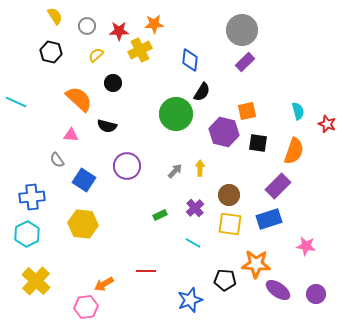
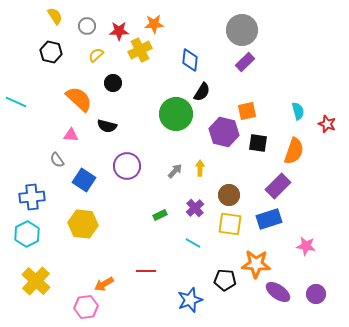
purple ellipse at (278, 290): moved 2 px down
